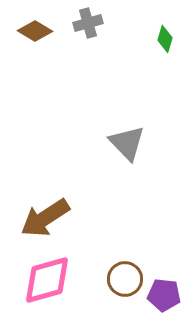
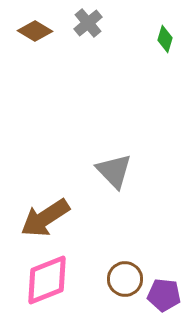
gray cross: rotated 24 degrees counterclockwise
gray triangle: moved 13 px left, 28 px down
pink diamond: rotated 6 degrees counterclockwise
